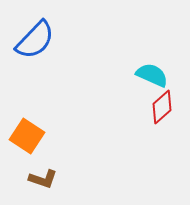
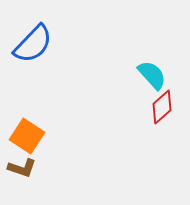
blue semicircle: moved 2 px left, 4 px down
cyan semicircle: rotated 24 degrees clockwise
brown L-shape: moved 21 px left, 11 px up
